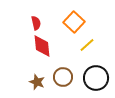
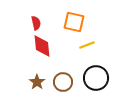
orange square: rotated 30 degrees counterclockwise
yellow line: rotated 21 degrees clockwise
brown circle: moved 5 px down
brown star: rotated 14 degrees clockwise
